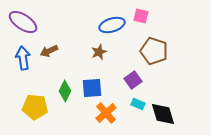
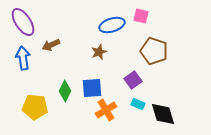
purple ellipse: rotated 24 degrees clockwise
brown arrow: moved 2 px right, 6 px up
orange cross: moved 3 px up; rotated 10 degrees clockwise
